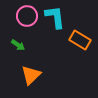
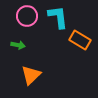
cyan L-shape: moved 3 px right
green arrow: rotated 24 degrees counterclockwise
